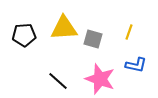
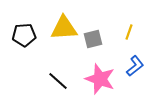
gray square: rotated 30 degrees counterclockwise
blue L-shape: moved 1 px left, 1 px down; rotated 50 degrees counterclockwise
